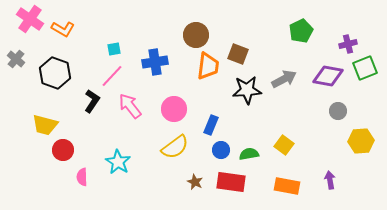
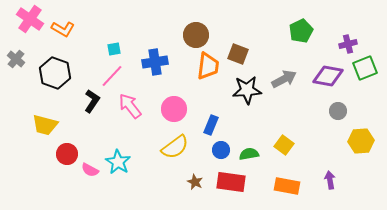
red circle: moved 4 px right, 4 px down
pink semicircle: moved 8 px right, 7 px up; rotated 60 degrees counterclockwise
